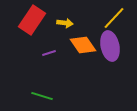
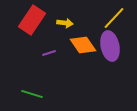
green line: moved 10 px left, 2 px up
